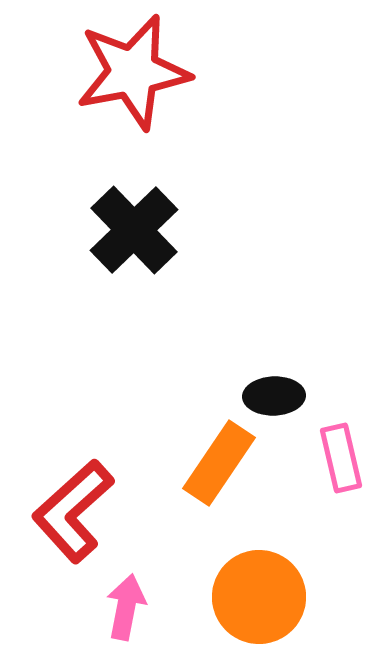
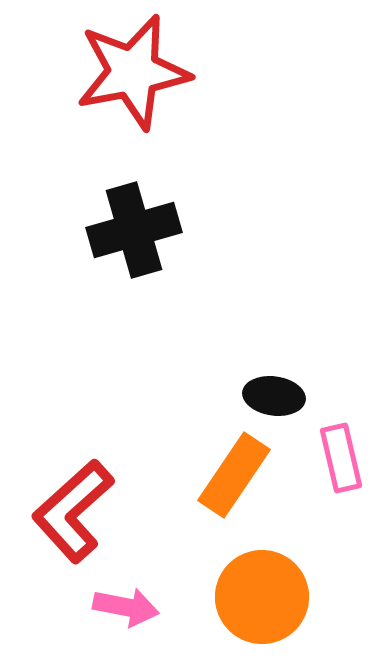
black cross: rotated 28 degrees clockwise
black ellipse: rotated 10 degrees clockwise
orange rectangle: moved 15 px right, 12 px down
orange circle: moved 3 px right
pink arrow: rotated 90 degrees clockwise
